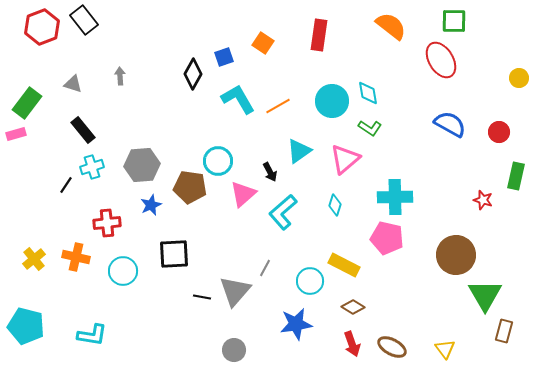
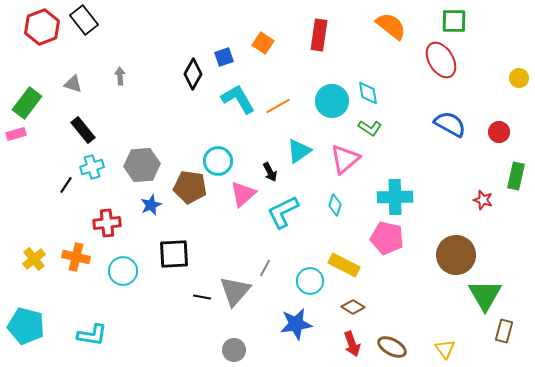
cyan L-shape at (283, 212): rotated 15 degrees clockwise
